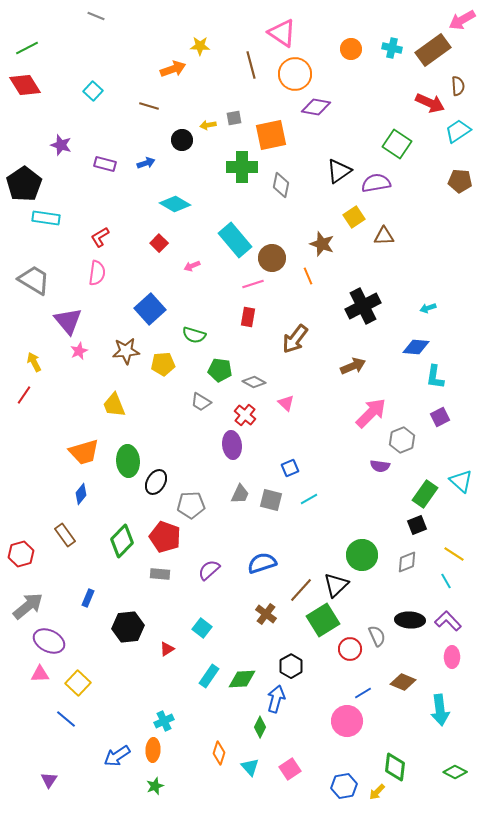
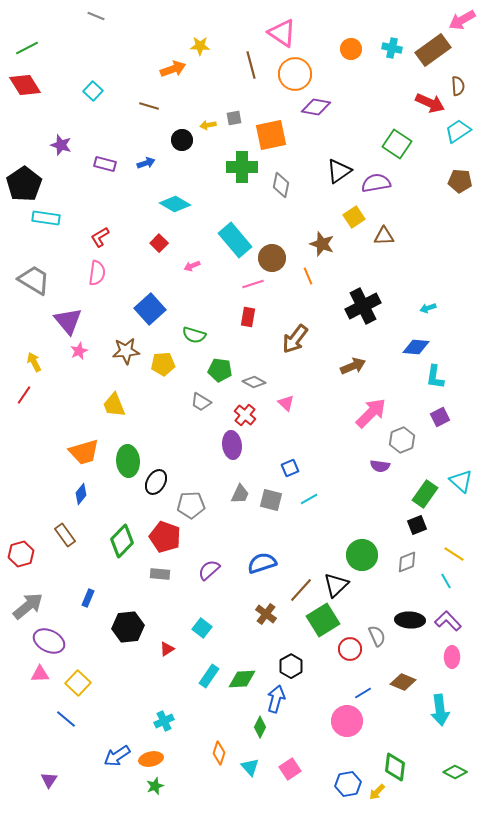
orange ellipse at (153, 750): moved 2 px left, 9 px down; rotated 75 degrees clockwise
blue hexagon at (344, 786): moved 4 px right, 2 px up
